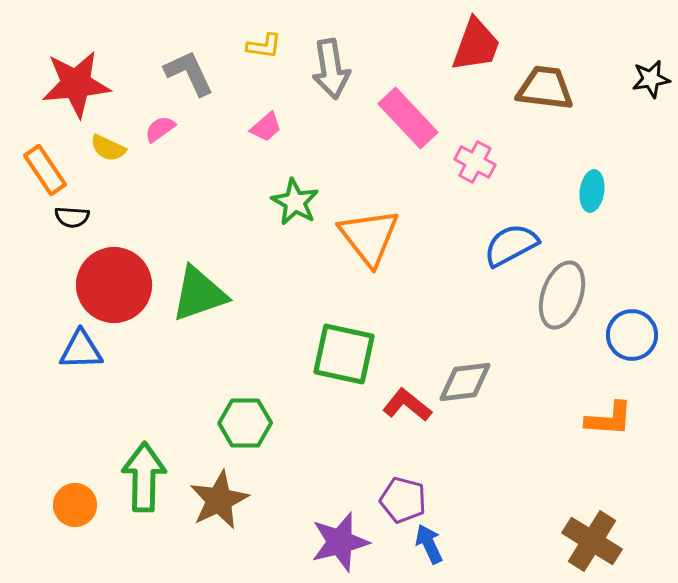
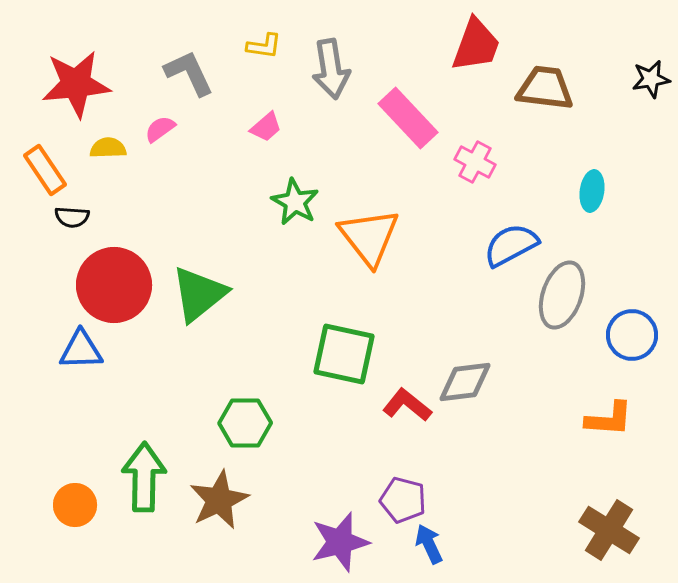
yellow semicircle: rotated 153 degrees clockwise
green triangle: rotated 20 degrees counterclockwise
brown cross: moved 17 px right, 11 px up
